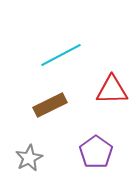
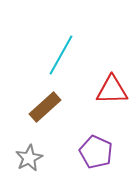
cyan line: rotated 33 degrees counterclockwise
brown rectangle: moved 5 px left, 2 px down; rotated 16 degrees counterclockwise
purple pentagon: rotated 12 degrees counterclockwise
